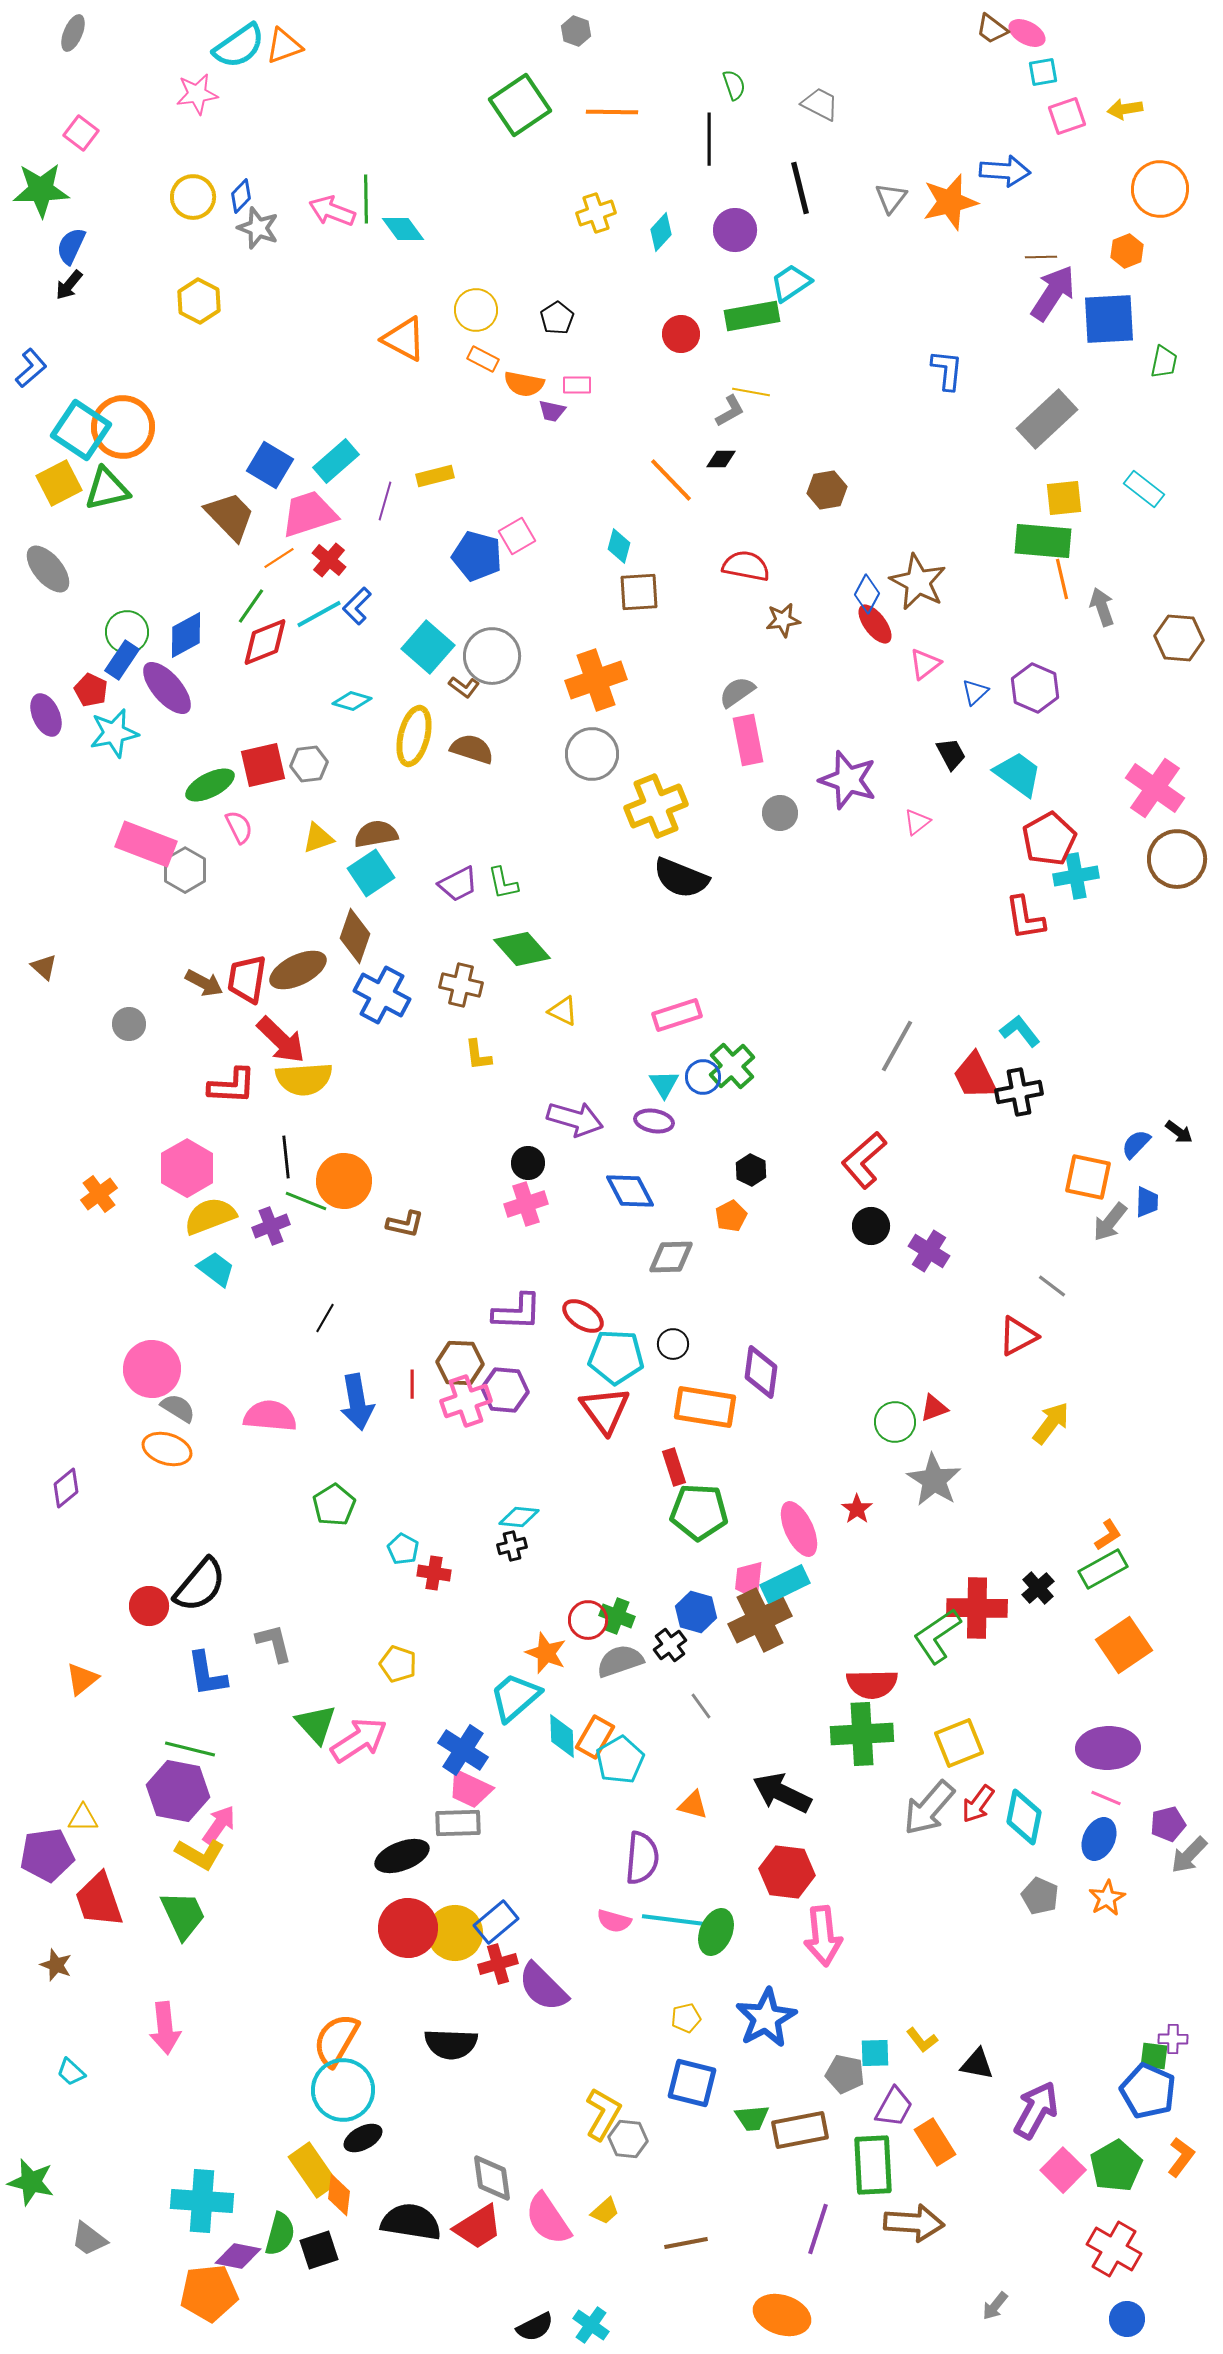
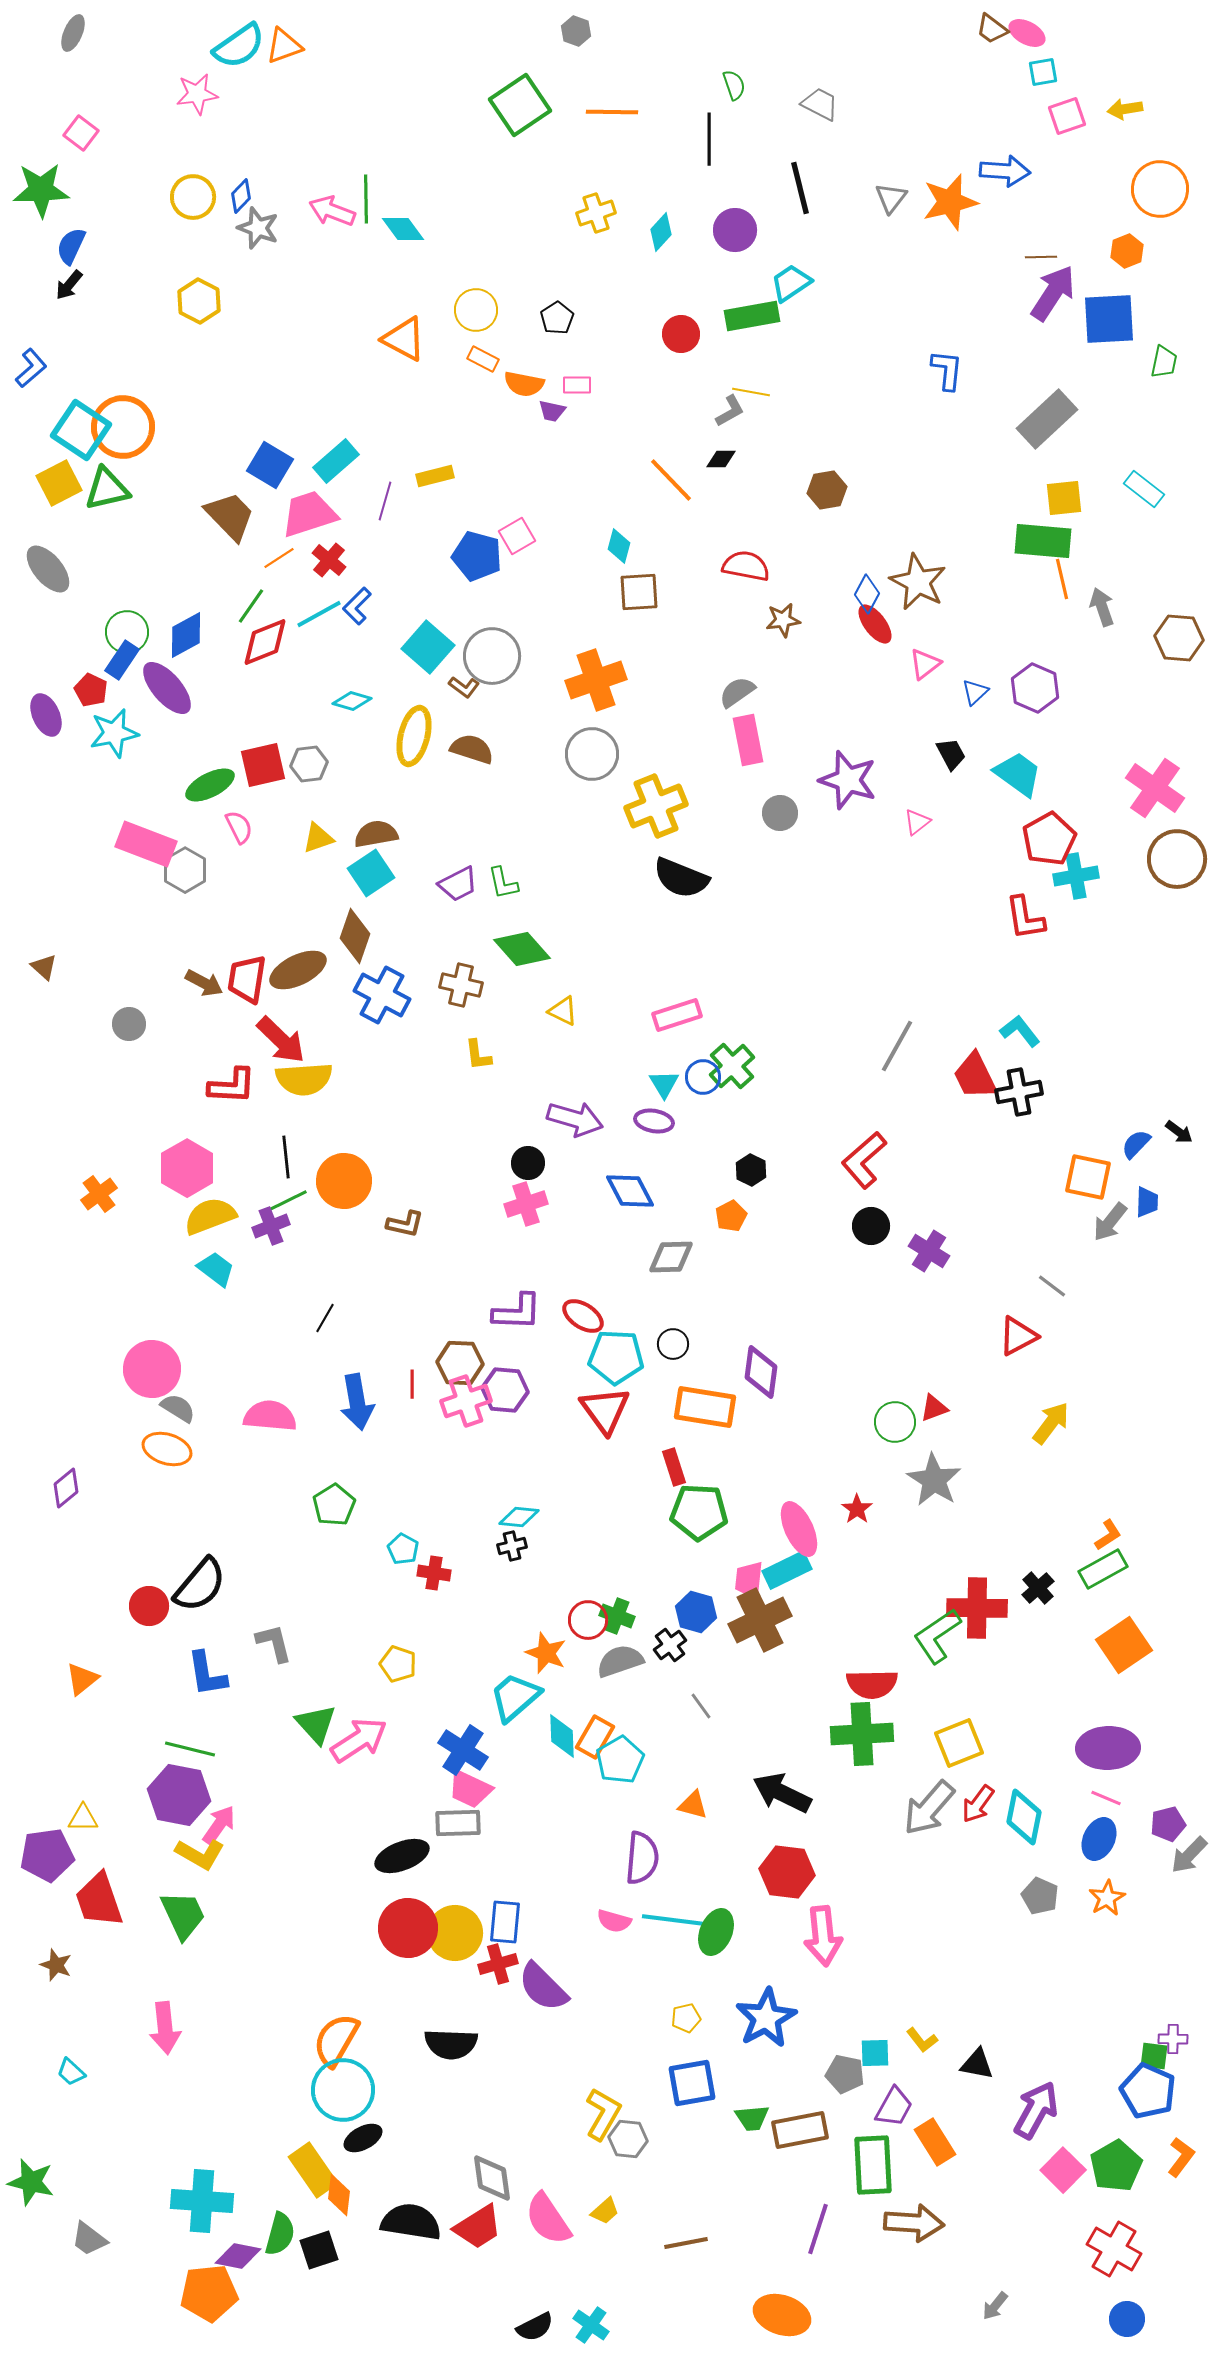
green line at (306, 1201): moved 19 px left; rotated 48 degrees counterclockwise
cyan rectangle at (785, 1584): moved 2 px right, 14 px up
purple hexagon at (178, 1791): moved 1 px right, 4 px down
blue rectangle at (496, 1922): moved 9 px right; rotated 45 degrees counterclockwise
blue square at (692, 2083): rotated 24 degrees counterclockwise
